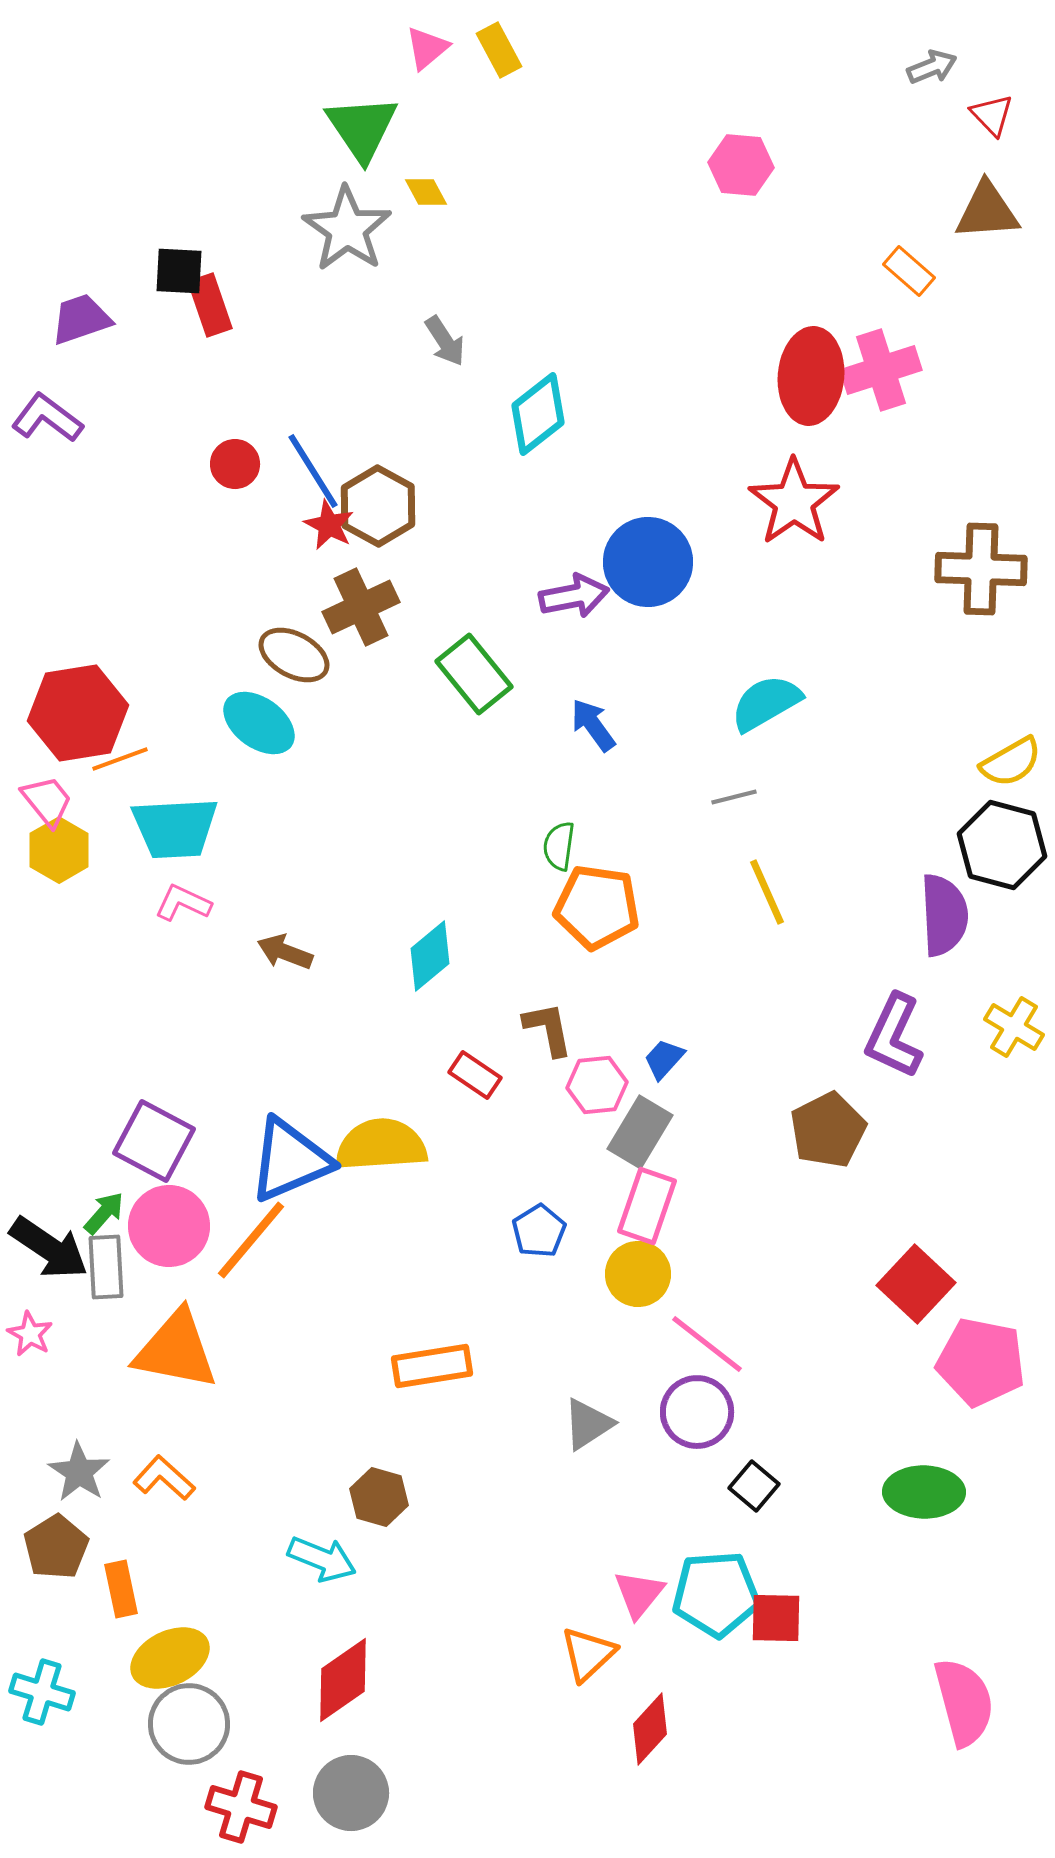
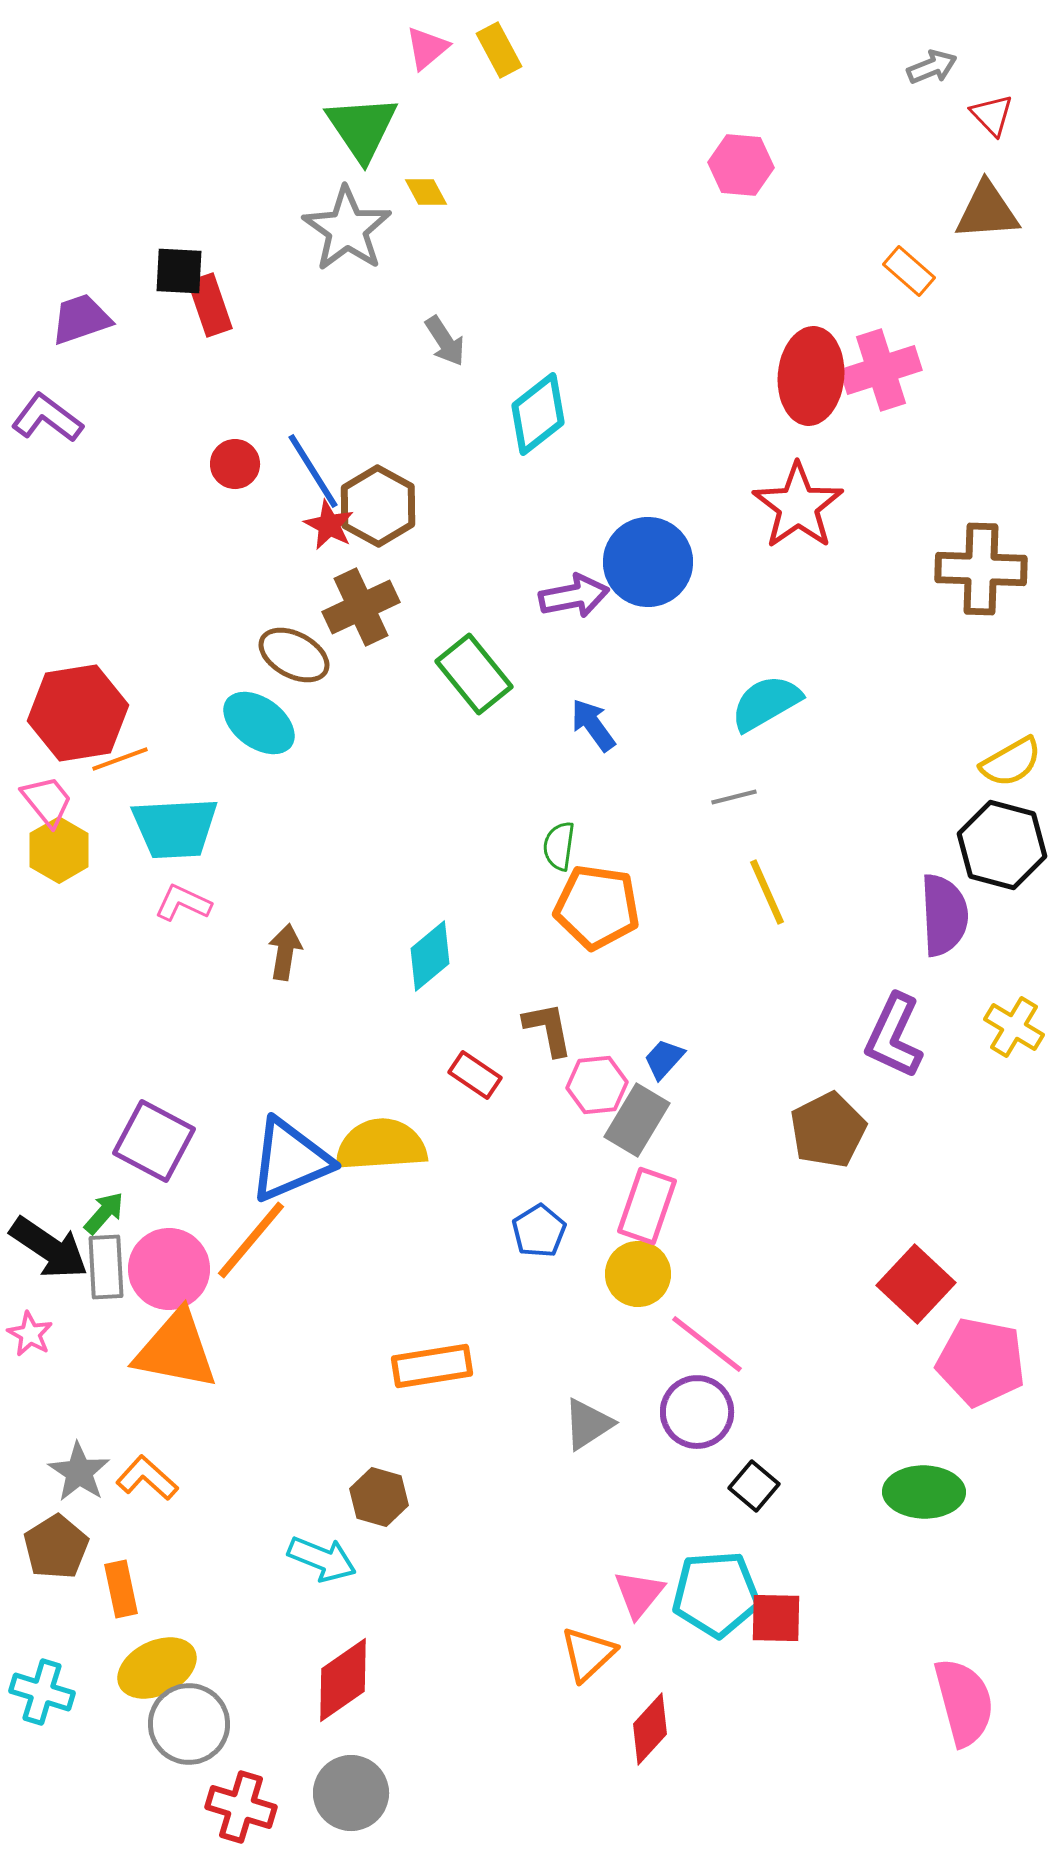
red star at (794, 502): moved 4 px right, 4 px down
brown arrow at (285, 952): rotated 78 degrees clockwise
gray rectangle at (640, 1132): moved 3 px left, 12 px up
pink circle at (169, 1226): moved 43 px down
orange L-shape at (164, 1478): moved 17 px left
yellow ellipse at (170, 1658): moved 13 px left, 10 px down
